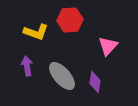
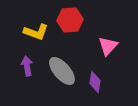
gray ellipse: moved 5 px up
